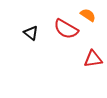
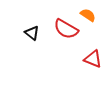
black triangle: moved 1 px right
red triangle: rotated 30 degrees clockwise
